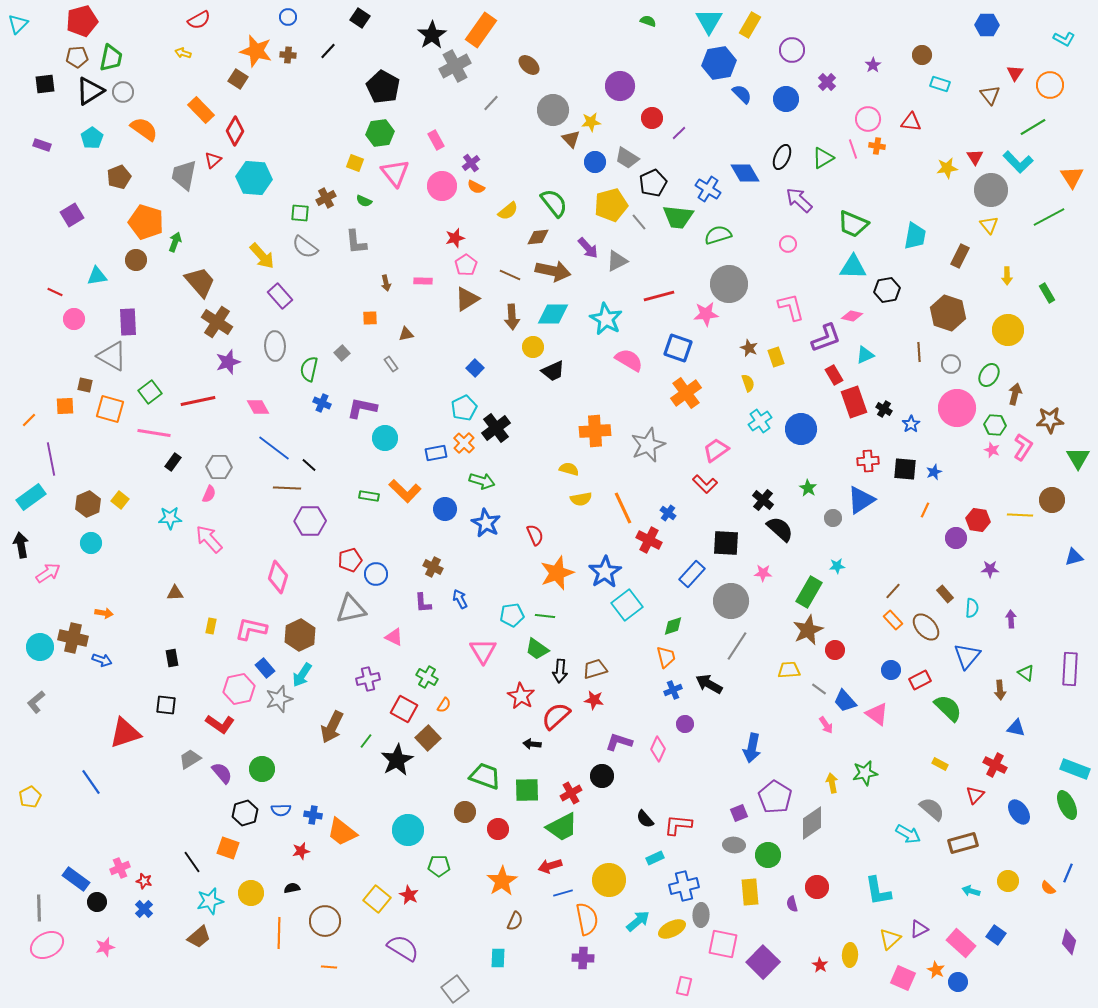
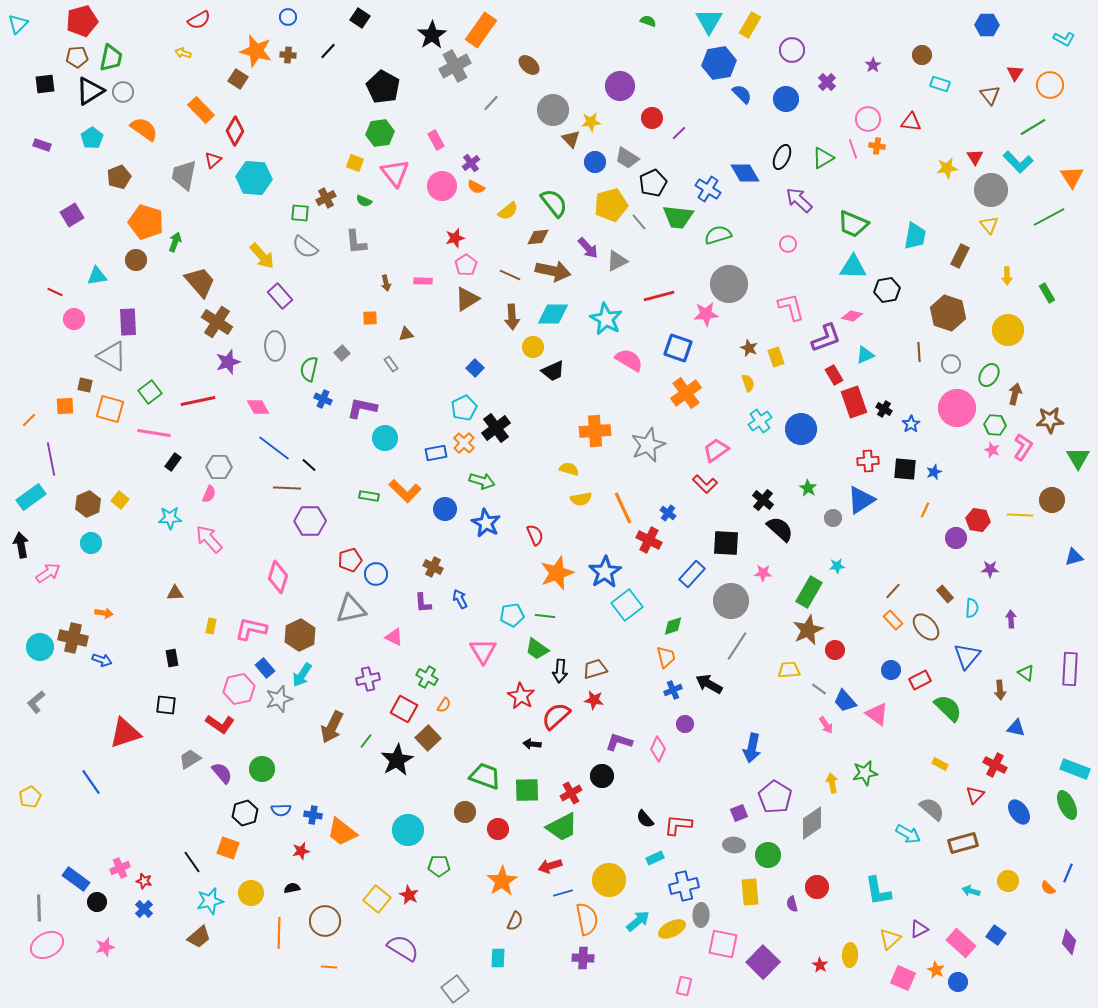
blue cross at (322, 403): moved 1 px right, 4 px up
